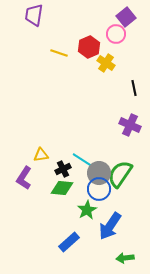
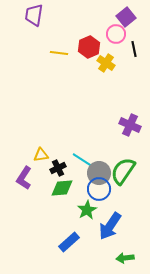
yellow line: rotated 12 degrees counterclockwise
black line: moved 39 px up
black cross: moved 5 px left, 1 px up
green semicircle: moved 3 px right, 3 px up
green diamond: rotated 10 degrees counterclockwise
